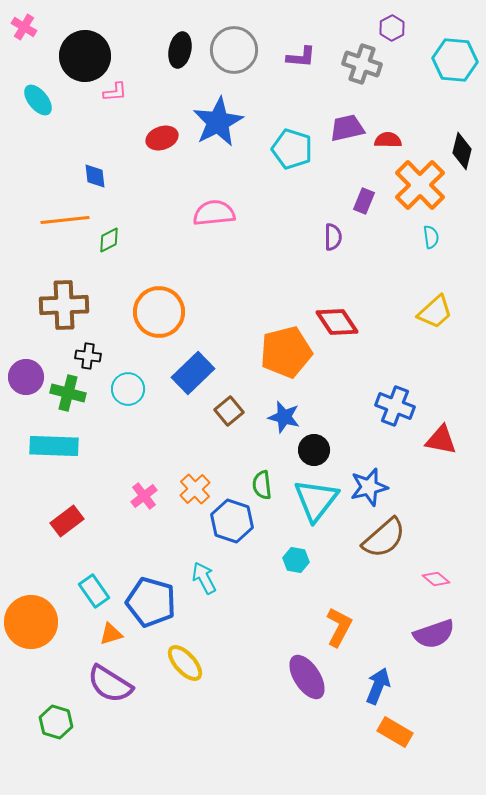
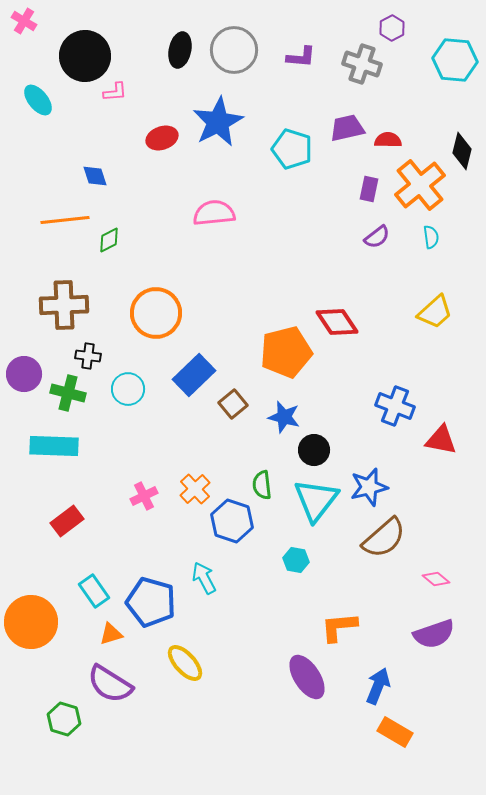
pink cross at (24, 27): moved 6 px up
blue diamond at (95, 176): rotated 12 degrees counterclockwise
orange cross at (420, 185): rotated 6 degrees clockwise
purple rectangle at (364, 201): moved 5 px right, 12 px up; rotated 10 degrees counterclockwise
purple semicircle at (333, 237): moved 44 px right; rotated 52 degrees clockwise
orange circle at (159, 312): moved 3 px left, 1 px down
blue rectangle at (193, 373): moved 1 px right, 2 px down
purple circle at (26, 377): moved 2 px left, 3 px up
brown square at (229, 411): moved 4 px right, 7 px up
pink cross at (144, 496): rotated 12 degrees clockwise
orange L-shape at (339, 627): rotated 123 degrees counterclockwise
green hexagon at (56, 722): moved 8 px right, 3 px up
